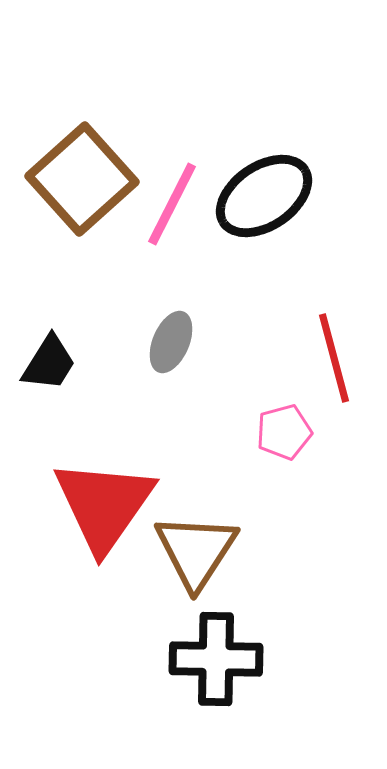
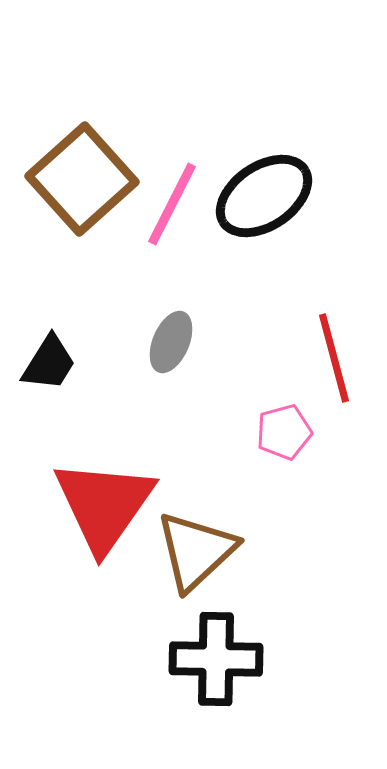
brown triangle: rotated 14 degrees clockwise
